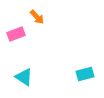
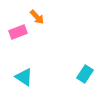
pink rectangle: moved 2 px right, 2 px up
cyan rectangle: rotated 42 degrees counterclockwise
